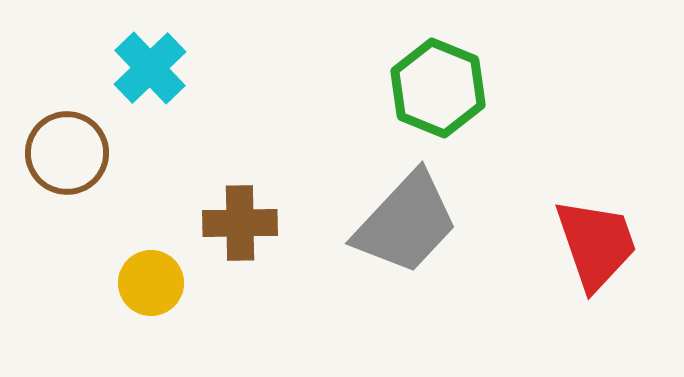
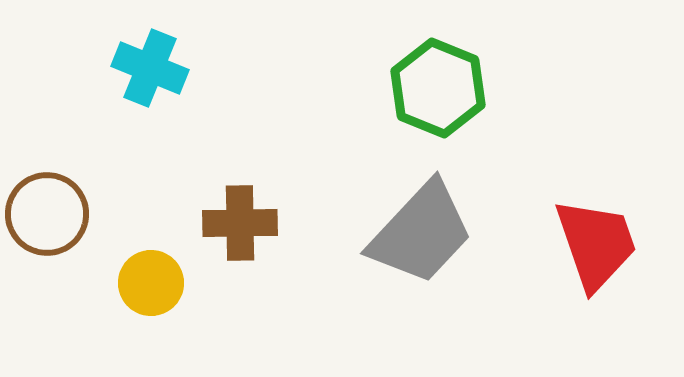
cyan cross: rotated 24 degrees counterclockwise
brown circle: moved 20 px left, 61 px down
gray trapezoid: moved 15 px right, 10 px down
